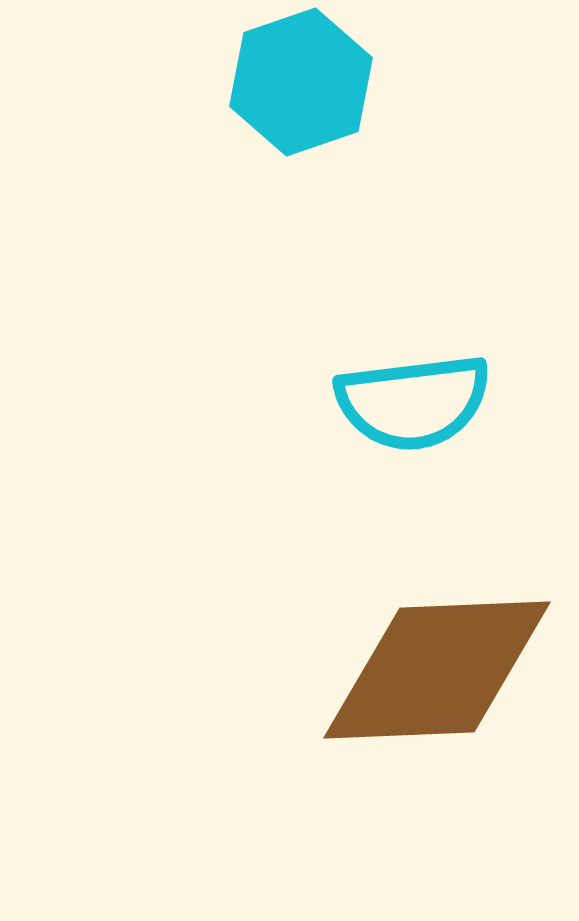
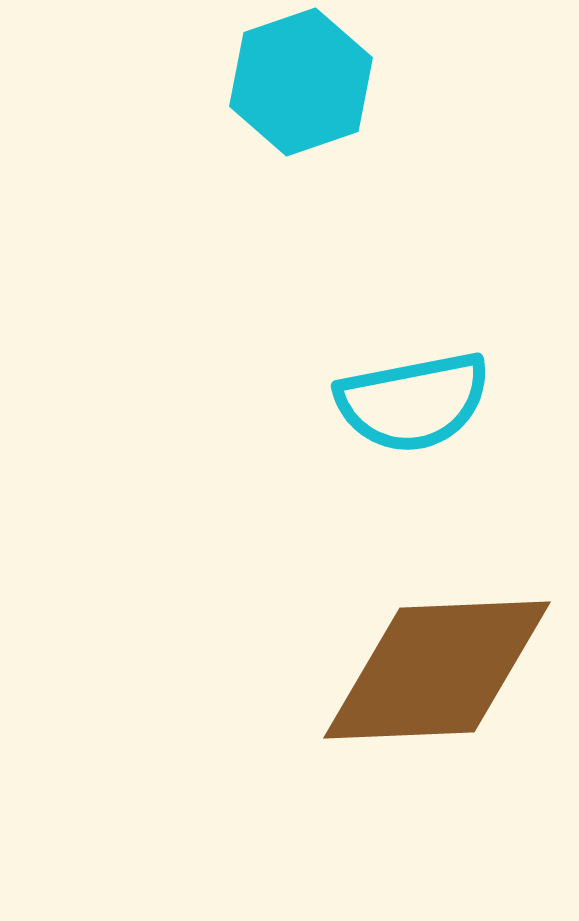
cyan semicircle: rotated 4 degrees counterclockwise
